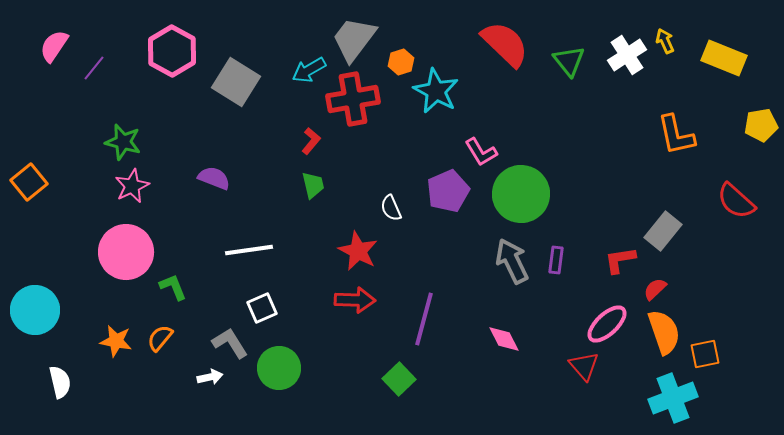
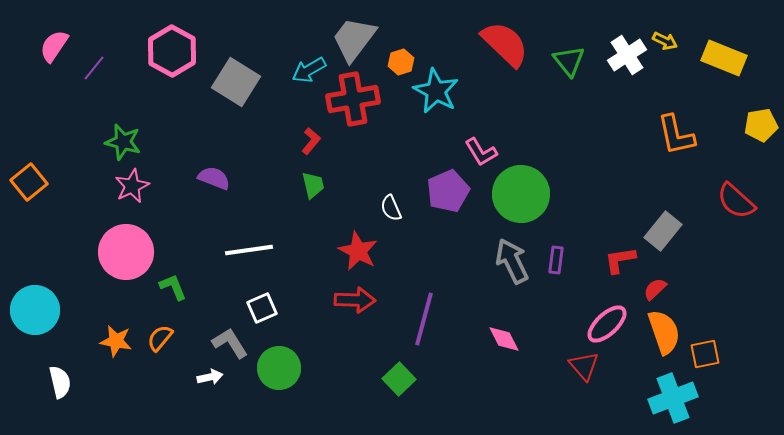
yellow arrow at (665, 41): rotated 140 degrees clockwise
